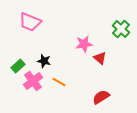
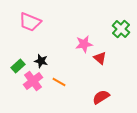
black star: moved 3 px left
